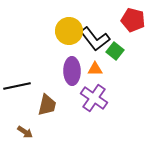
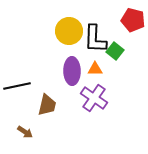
black L-shape: rotated 40 degrees clockwise
